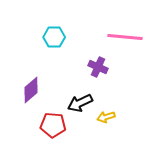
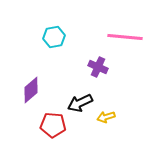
cyan hexagon: rotated 10 degrees counterclockwise
